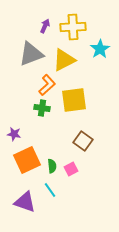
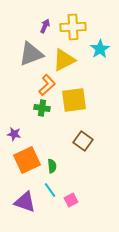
pink square: moved 31 px down
